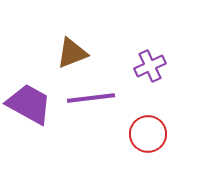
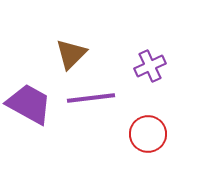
brown triangle: moved 1 px left, 1 px down; rotated 24 degrees counterclockwise
